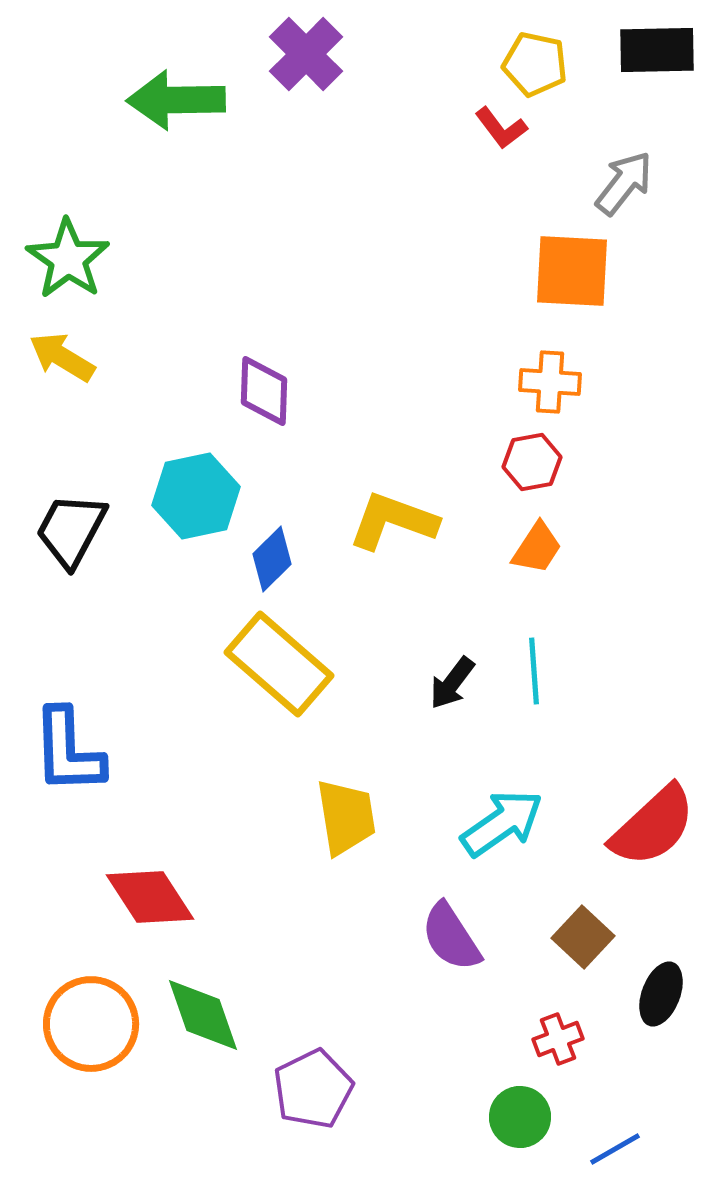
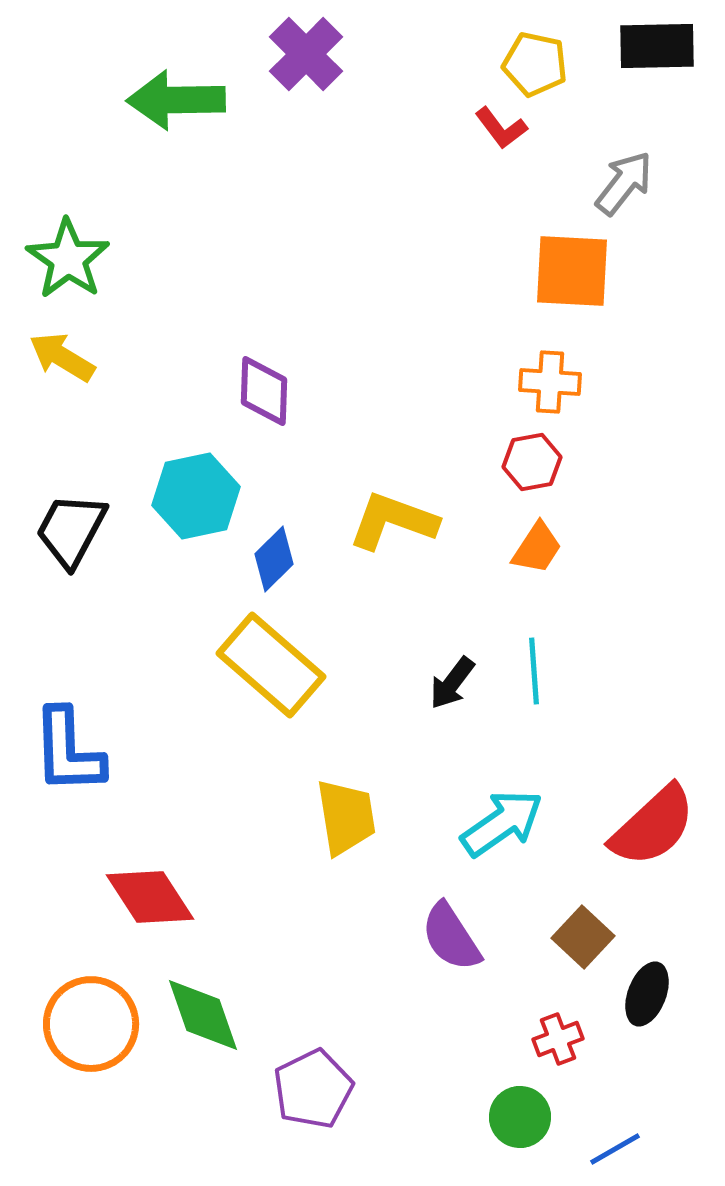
black rectangle: moved 4 px up
blue diamond: moved 2 px right
yellow rectangle: moved 8 px left, 1 px down
black ellipse: moved 14 px left
